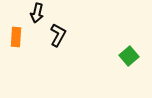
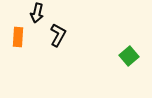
orange rectangle: moved 2 px right
